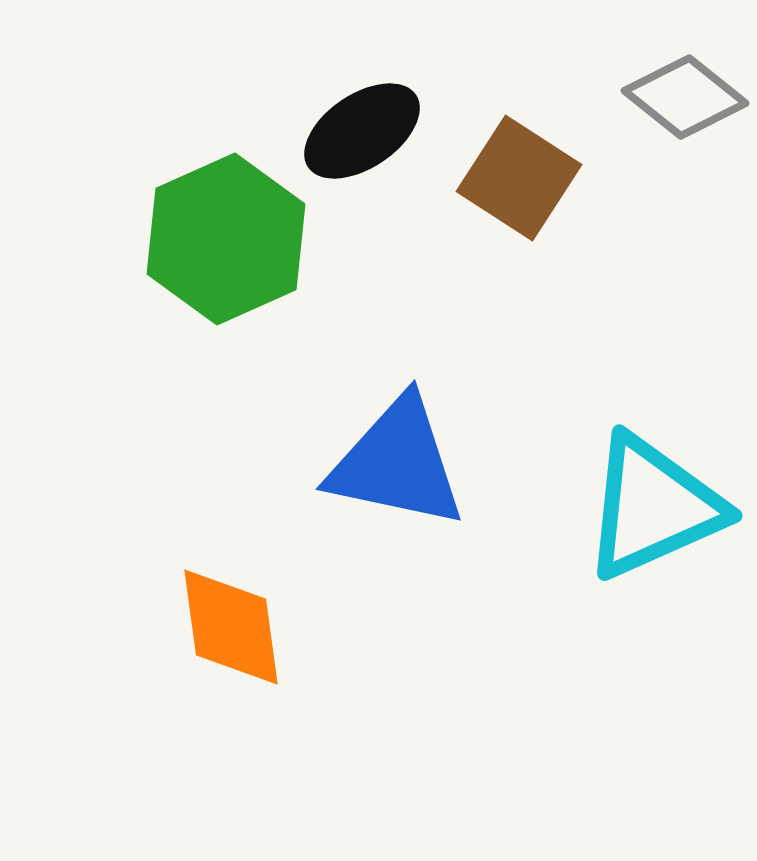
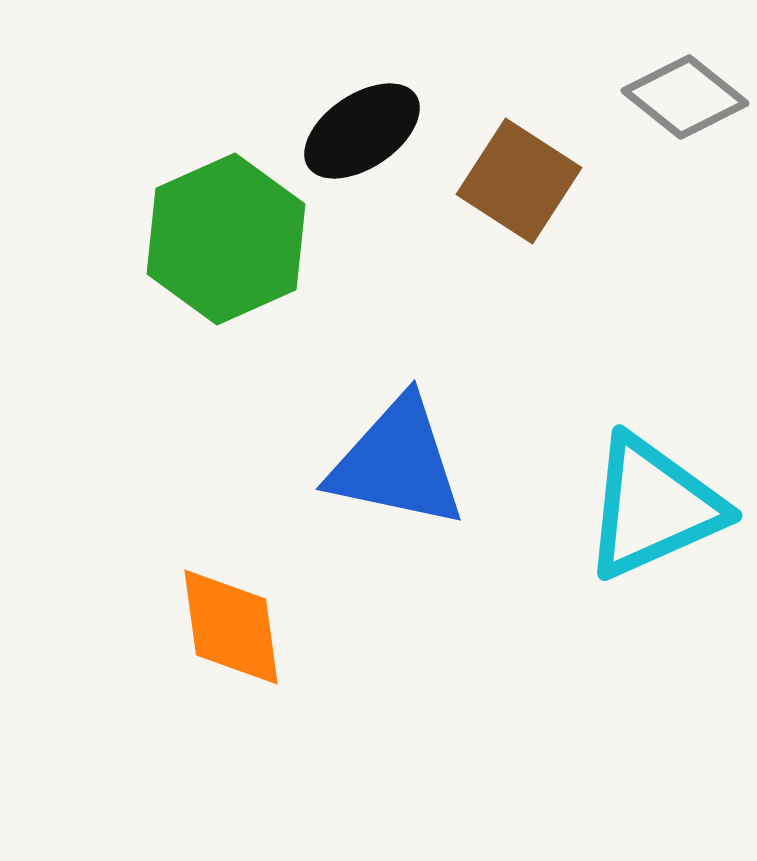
brown square: moved 3 px down
